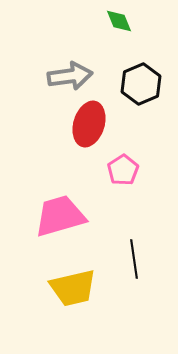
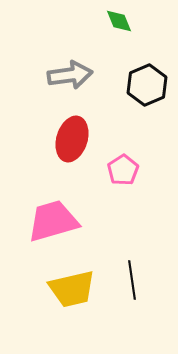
gray arrow: moved 1 px up
black hexagon: moved 6 px right, 1 px down
red ellipse: moved 17 px left, 15 px down
pink trapezoid: moved 7 px left, 5 px down
black line: moved 2 px left, 21 px down
yellow trapezoid: moved 1 px left, 1 px down
